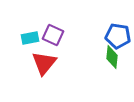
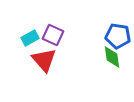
cyan rectangle: rotated 18 degrees counterclockwise
green diamond: rotated 15 degrees counterclockwise
red triangle: moved 3 px up; rotated 20 degrees counterclockwise
